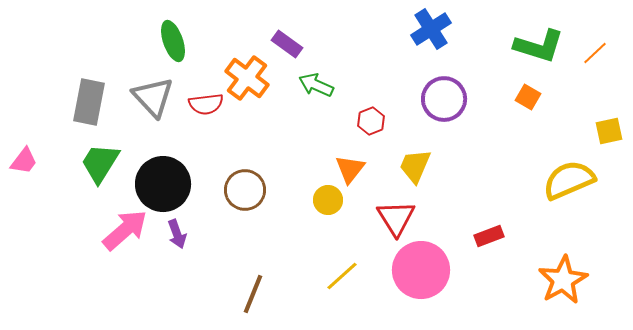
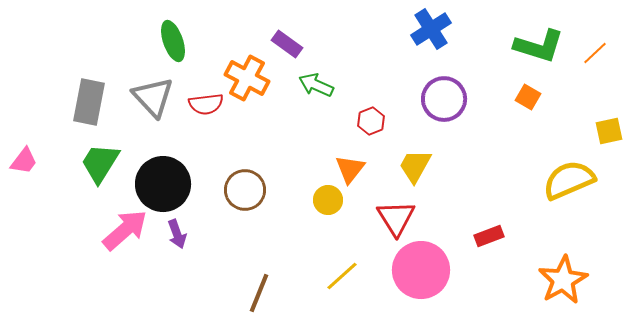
orange cross: rotated 9 degrees counterclockwise
yellow trapezoid: rotated 6 degrees clockwise
brown line: moved 6 px right, 1 px up
